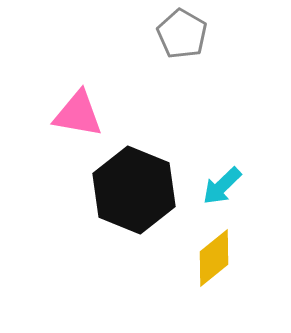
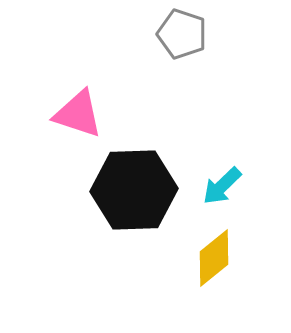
gray pentagon: rotated 12 degrees counterclockwise
pink triangle: rotated 8 degrees clockwise
black hexagon: rotated 24 degrees counterclockwise
